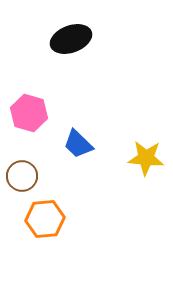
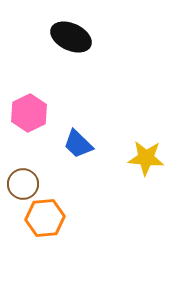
black ellipse: moved 2 px up; rotated 45 degrees clockwise
pink hexagon: rotated 18 degrees clockwise
brown circle: moved 1 px right, 8 px down
orange hexagon: moved 1 px up
